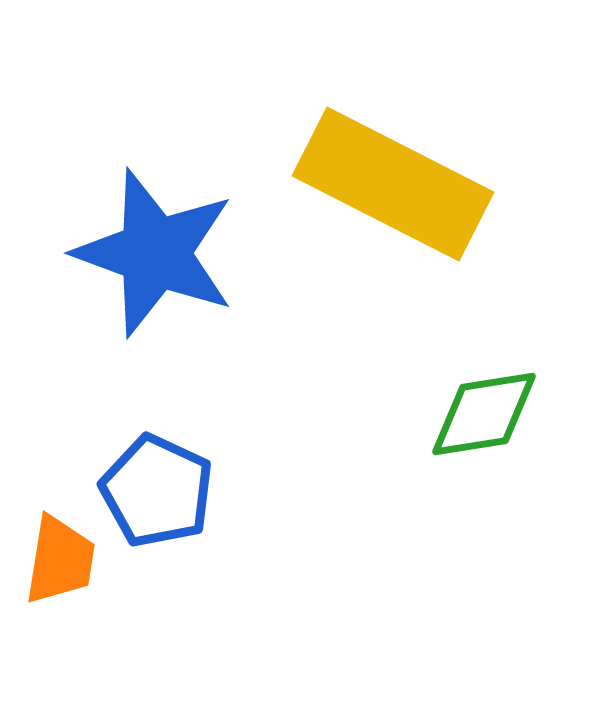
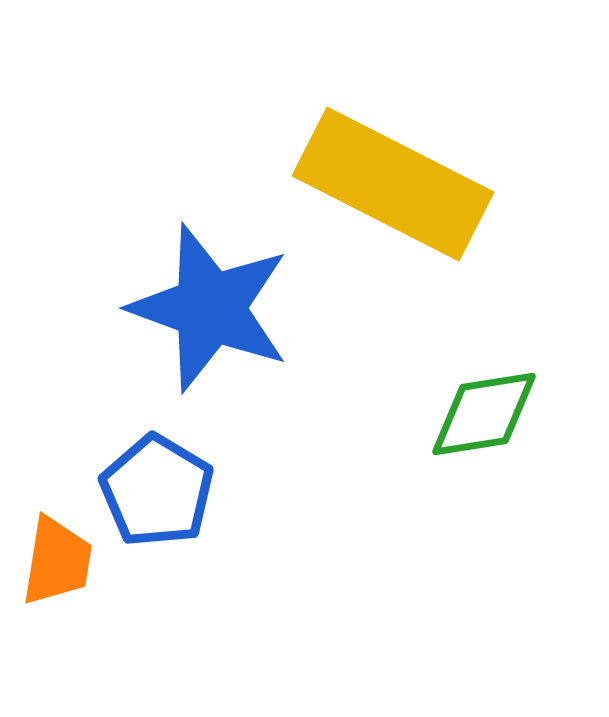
blue star: moved 55 px right, 55 px down
blue pentagon: rotated 6 degrees clockwise
orange trapezoid: moved 3 px left, 1 px down
